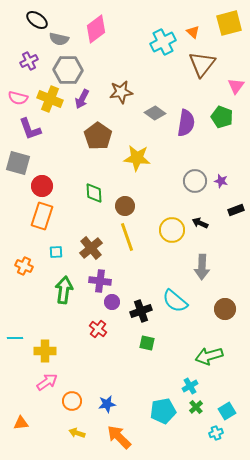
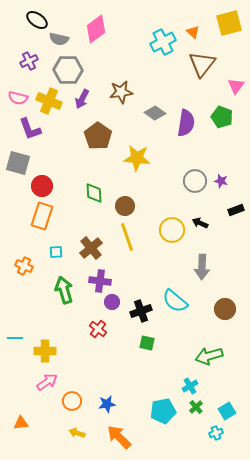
yellow cross at (50, 99): moved 1 px left, 2 px down
green arrow at (64, 290): rotated 24 degrees counterclockwise
